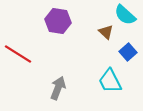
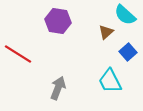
brown triangle: rotated 35 degrees clockwise
